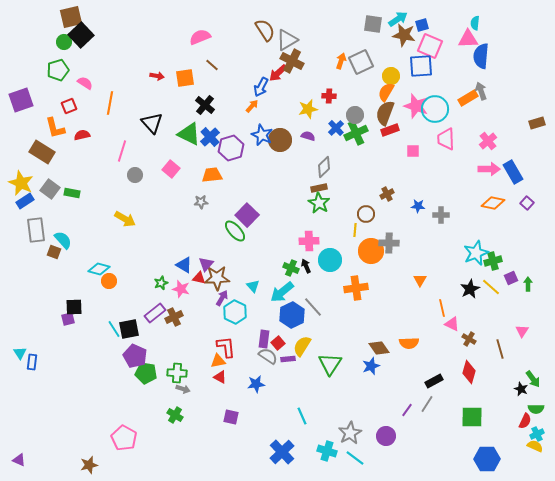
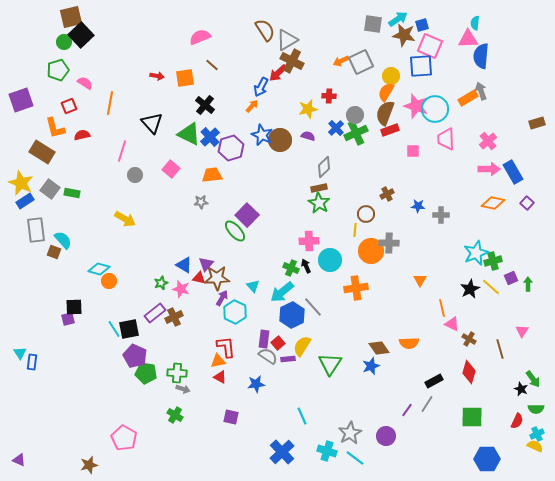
orange arrow at (341, 61): rotated 133 degrees counterclockwise
red semicircle at (525, 421): moved 8 px left
